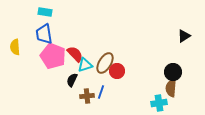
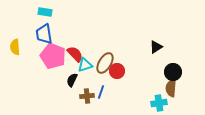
black triangle: moved 28 px left, 11 px down
